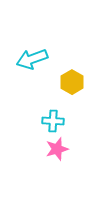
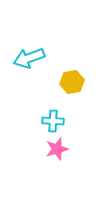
cyan arrow: moved 3 px left, 1 px up
yellow hexagon: rotated 20 degrees clockwise
